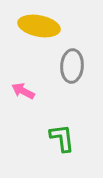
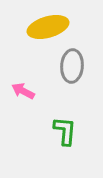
yellow ellipse: moved 9 px right, 1 px down; rotated 27 degrees counterclockwise
green L-shape: moved 3 px right, 7 px up; rotated 12 degrees clockwise
